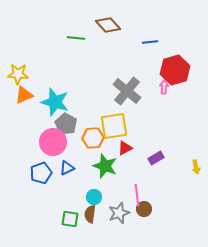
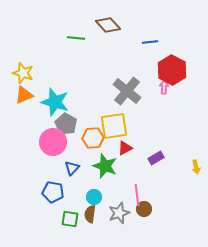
red hexagon: moved 3 px left; rotated 16 degrees counterclockwise
yellow star: moved 5 px right, 1 px up; rotated 15 degrees clockwise
blue triangle: moved 5 px right; rotated 21 degrees counterclockwise
blue pentagon: moved 12 px right, 19 px down; rotated 30 degrees clockwise
